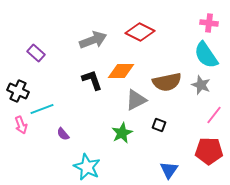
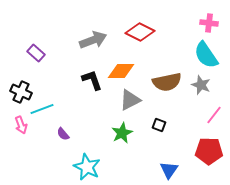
black cross: moved 3 px right, 1 px down
gray triangle: moved 6 px left
